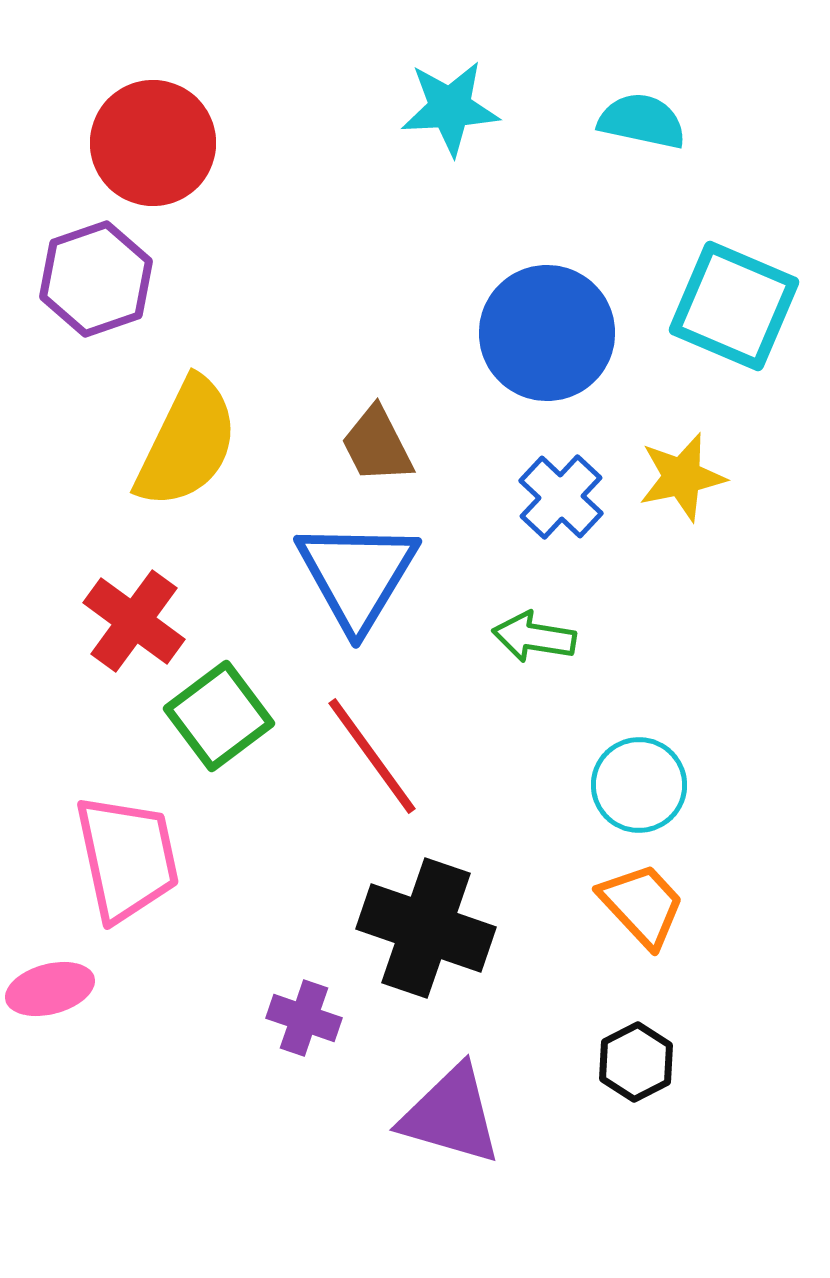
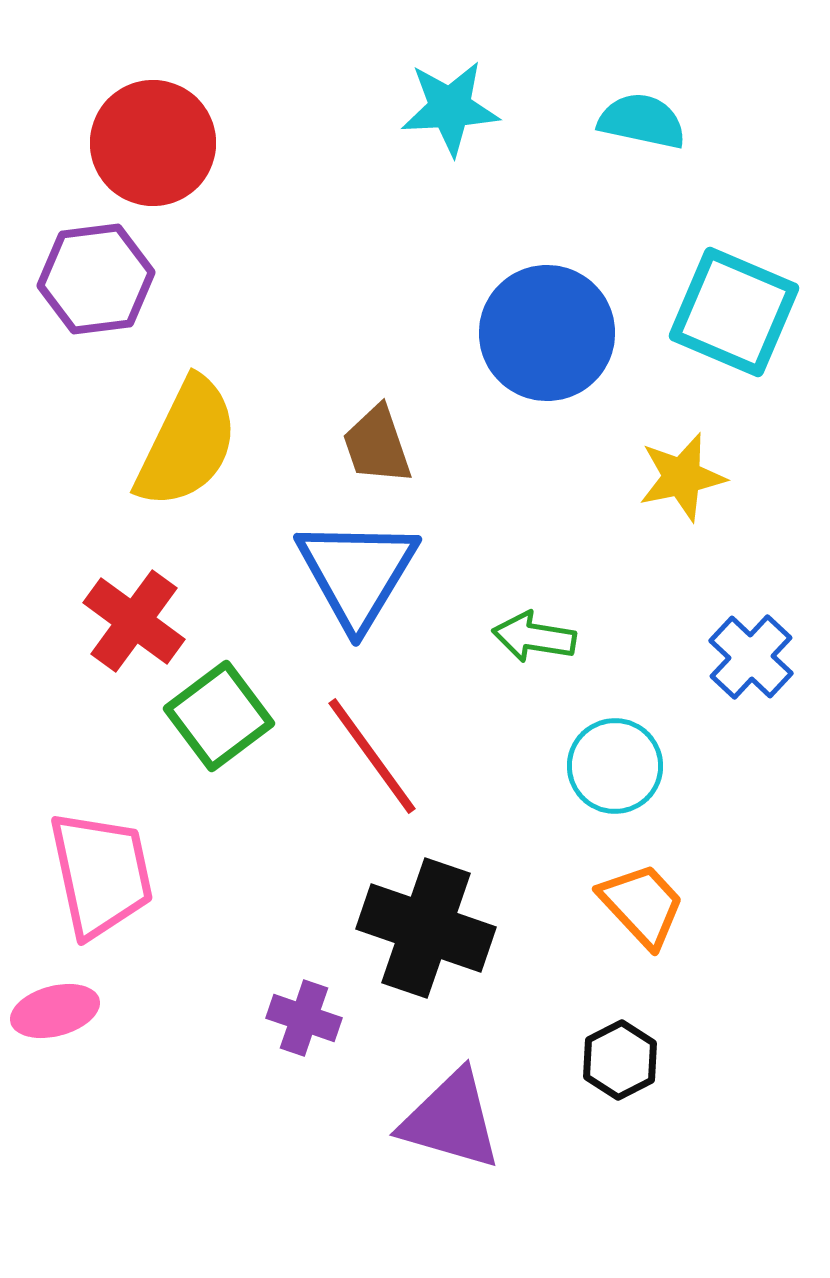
purple hexagon: rotated 12 degrees clockwise
cyan square: moved 6 px down
brown trapezoid: rotated 8 degrees clockwise
blue cross: moved 190 px right, 160 px down
blue triangle: moved 2 px up
cyan circle: moved 24 px left, 19 px up
pink trapezoid: moved 26 px left, 16 px down
pink ellipse: moved 5 px right, 22 px down
black hexagon: moved 16 px left, 2 px up
purple triangle: moved 5 px down
